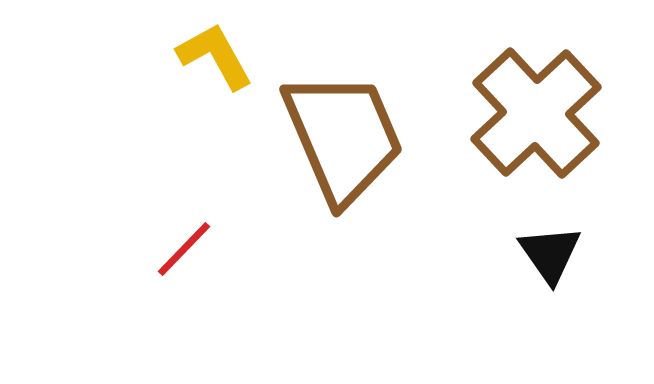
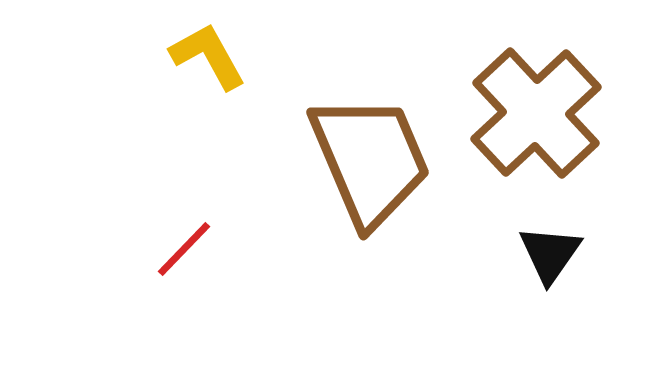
yellow L-shape: moved 7 px left
brown trapezoid: moved 27 px right, 23 px down
black triangle: rotated 10 degrees clockwise
